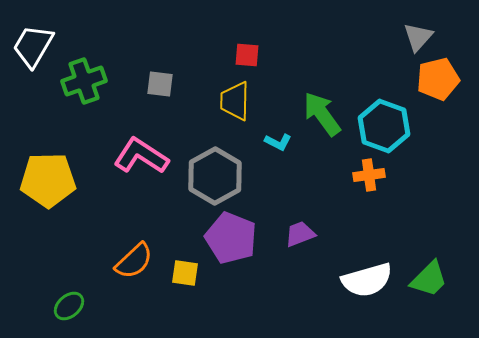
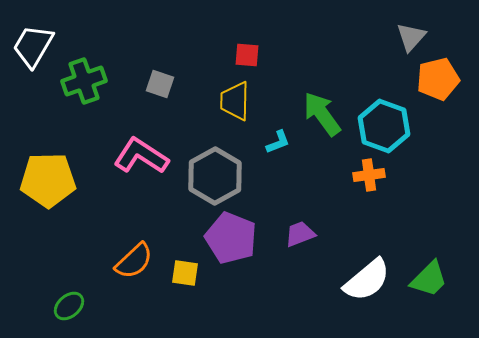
gray triangle: moved 7 px left
gray square: rotated 12 degrees clockwise
cyan L-shape: rotated 48 degrees counterclockwise
white semicircle: rotated 24 degrees counterclockwise
